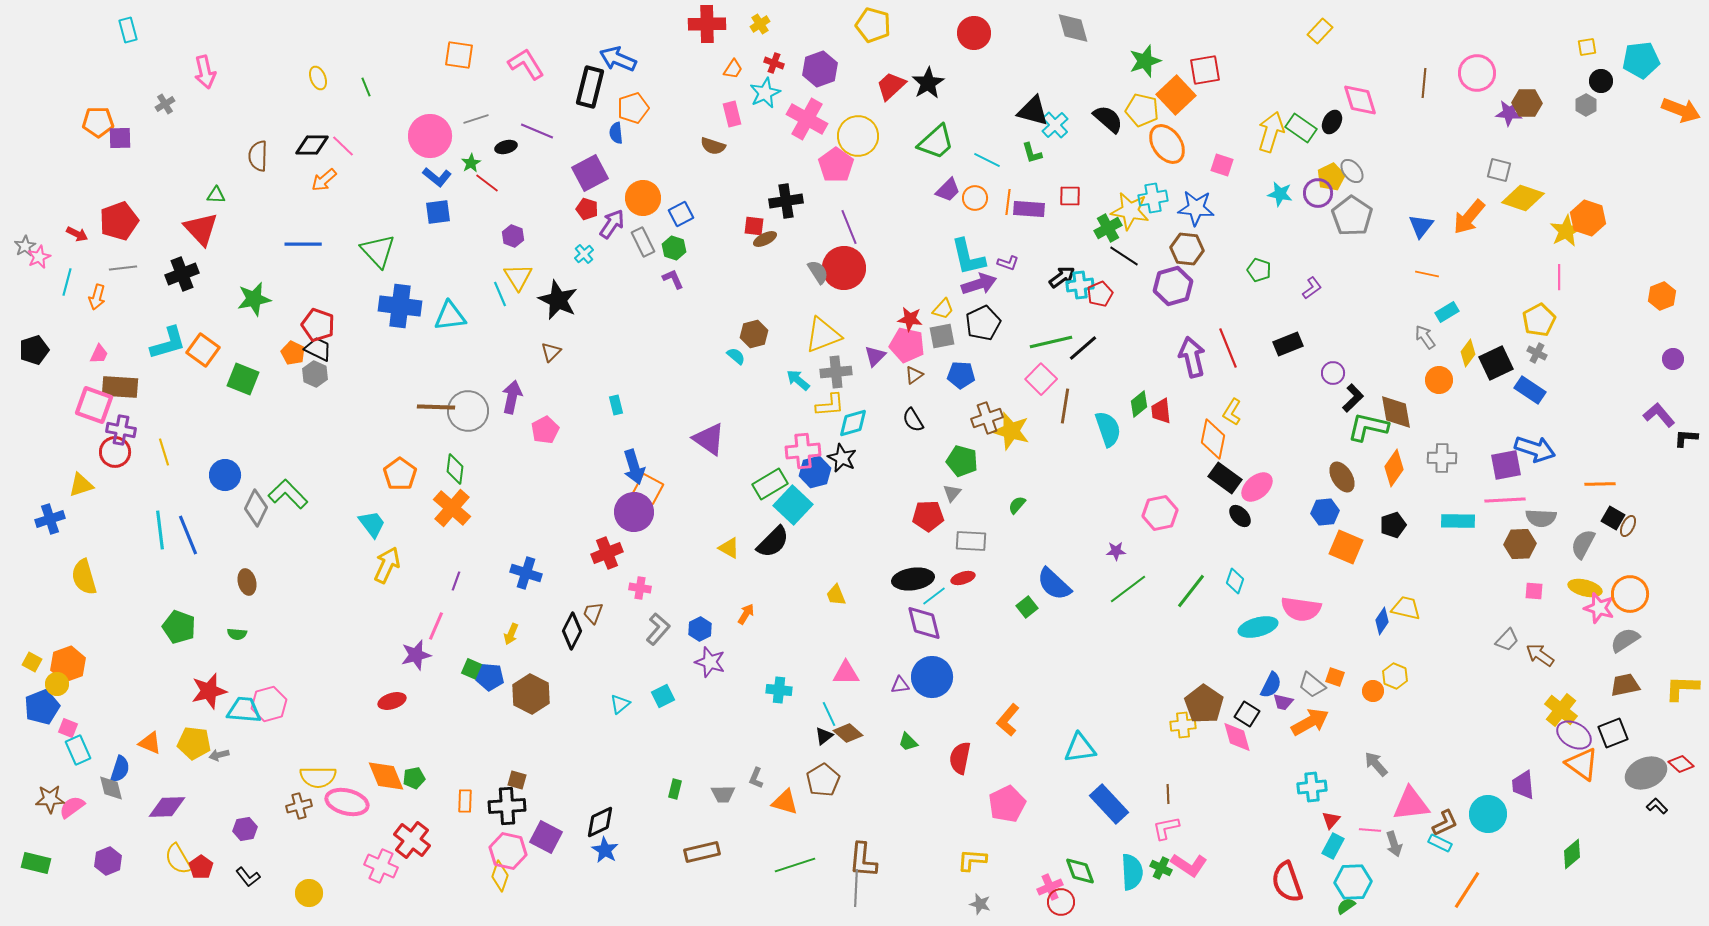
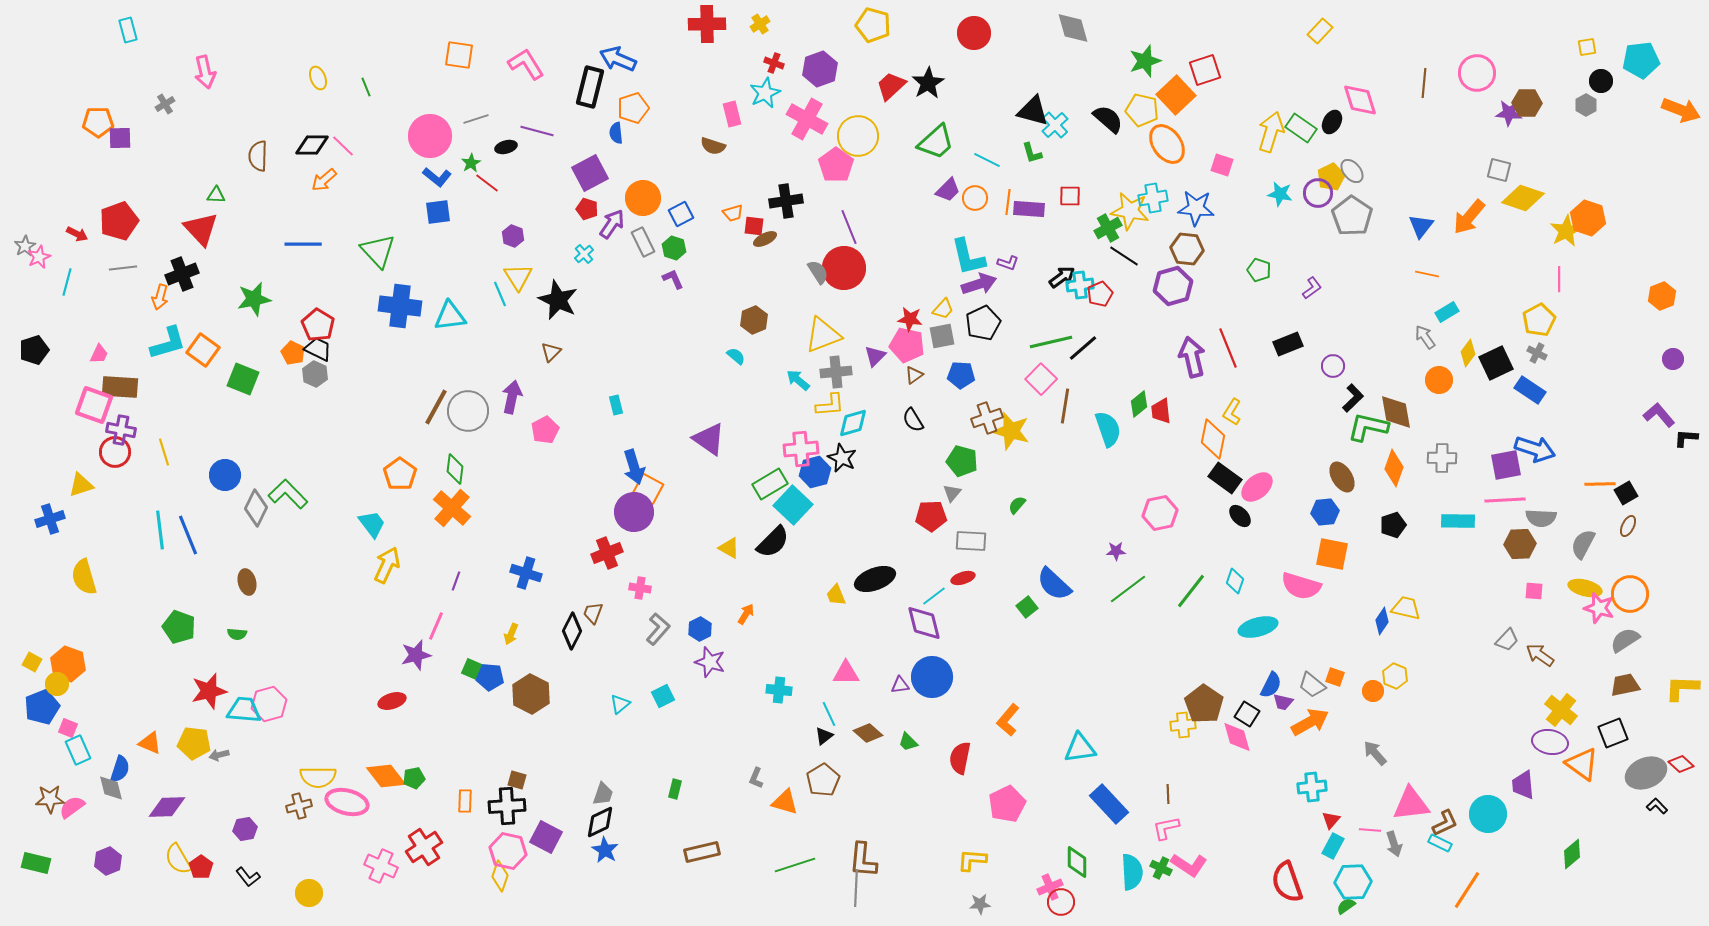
orange trapezoid at (733, 69): moved 144 px down; rotated 40 degrees clockwise
red square at (1205, 70): rotated 8 degrees counterclockwise
purple line at (537, 131): rotated 8 degrees counterclockwise
pink line at (1559, 277): moved 2 px down
orange arrow at (97, 297): moved 63 px right
red pentagon at (318, 325): rotated 12 degrees clockwise
brown hexagon at (754, 334): moved 14 px up; rotated 8 degrees counterclockwise
purple circle at (1333, 373): moved 7 px up
brown line at (436, 407): rotated 63 degrees counterclockwise
pink cross at (803, 451): moved 2 px left, 2 px up
orange diamond at (1394, 468): rotated 15 degrees counterclockwise
red pentagon at (928, 516): moved 3 px right
black square at (1613, 518): moved 13 px right, 25 px up; rotated 30 degrees clockwise
orange square at (1346, 547): moved 14 px left, 7 px down; rotated 12 degrees counterclockwise
black ellipse at (913, 579): moved 38 px left; rotated 12 degrees counterclockwise
pink semicircle at (1301, 609): moved 23 px up; rotated 9 degrees clockwise
orange hexagon at (68, 664): rotated 20 degrees counterclockwise
brown diamond at (848, 733): moved 20 px right
purple ellipse at (1574, 735): moved 24 px left, 7 px down; rotated 20 degrees counterclockwise
gray arrow at (1376, 764): moved 1 px left, 11 px up
orange diamond at (386, 776): rotated 15 degrees counterclockwise
gray trapezoid at (723, 794): moved 120 px left; rotated 70 degrees counterclockwise
red cross at (412, 840): moved 12 px right, 7 px down; rotated 18 degrees clockwise
green diamond at (1080, 871): moved 3 px left, 9 px up; rotated 20 degrees clockwise
gray star at (980, 904): rotated 20 degrees counterclockwise
